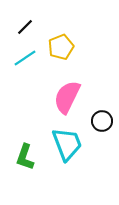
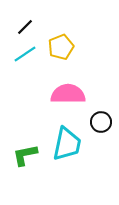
cyan line: moved 4 px up
pink semicircle: moved 1 px right, 3 px up; rotated 64 degrees clockwise
black circle: moved 1 px left, 1 px down
cyan trapezoid: rotated 33 degrees clockwise
green L-shape: moved 2 px up; rotated 60 degrees clockwise
